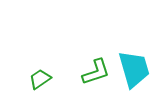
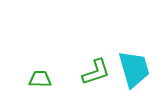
green trapezoid: rotated 35 degrees clockwise
